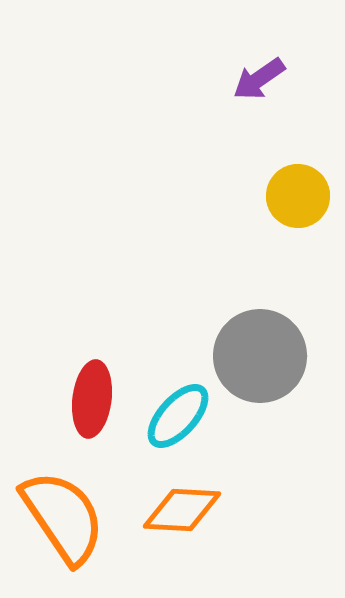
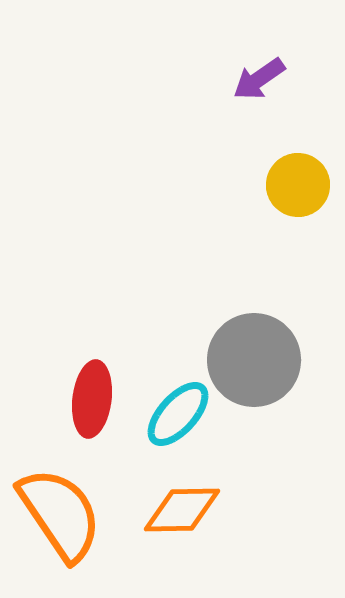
yellow circle: moved 11 px up
gray circle: moved 6 px left, 4 px down
cyan ellipse: moved 2 px up
orange diamond: rotated 4 degrees counterclockwise
orange semicircle: moved 3 px left, 3 px up
